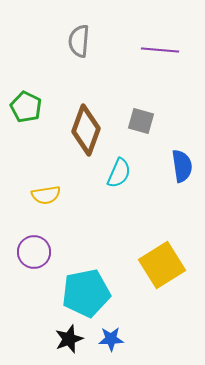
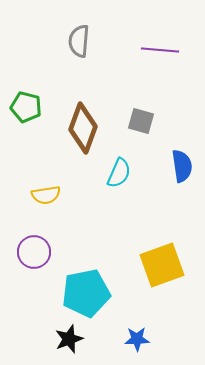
green pentagon: rotated 12 degrees counterclockwise
brown diamond: moved 3 px left, 2 px up
yellow square: rotated 12 degrees clockwise
blue star: moved 26 px right
